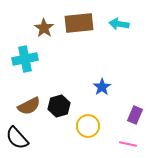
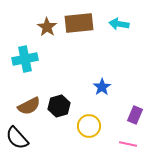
brown star: moved 3 px right, 1 px up
yellow circle: moved 1 px right
